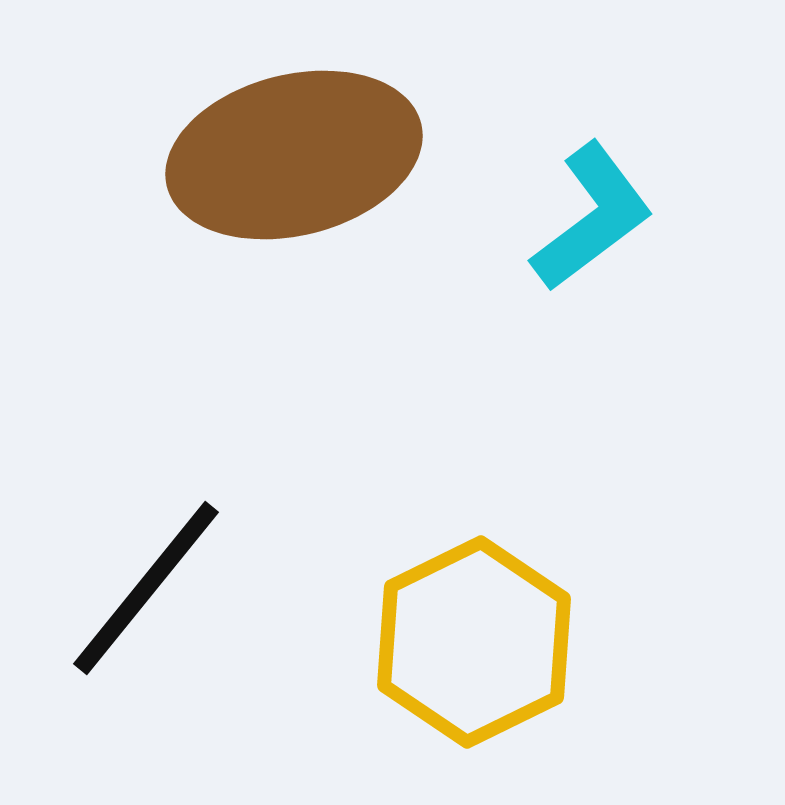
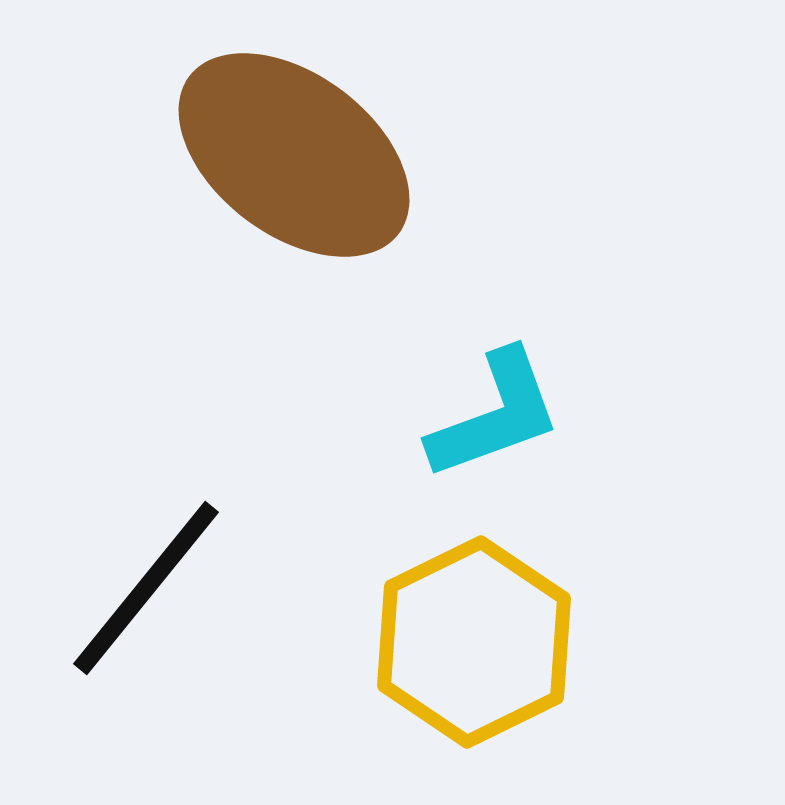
brown ellipse: rotated 51 degrees clockwise
cyan L-shape: moved 97 px left, 198 px down; rotated 17 degrees clockwise
